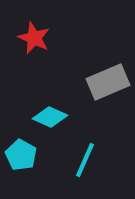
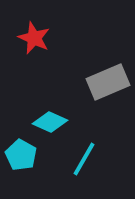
cyan diamond: moved 5 px down
cyan line: moved 1 px left, 1 px up; rotated 6 degrees clockwise
